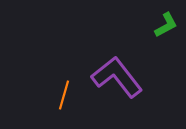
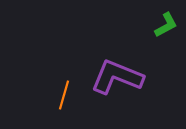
purple L-shape: rotated 30 degrees counterclockwise
